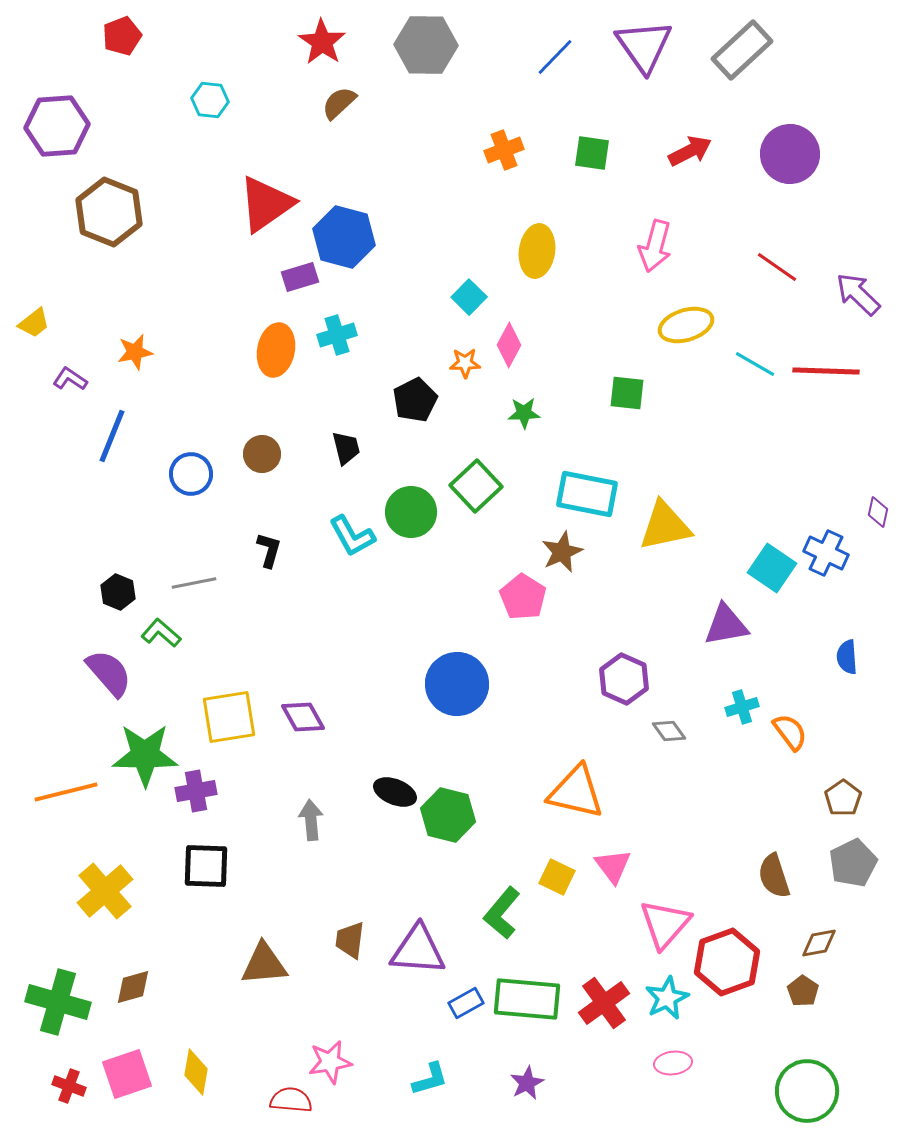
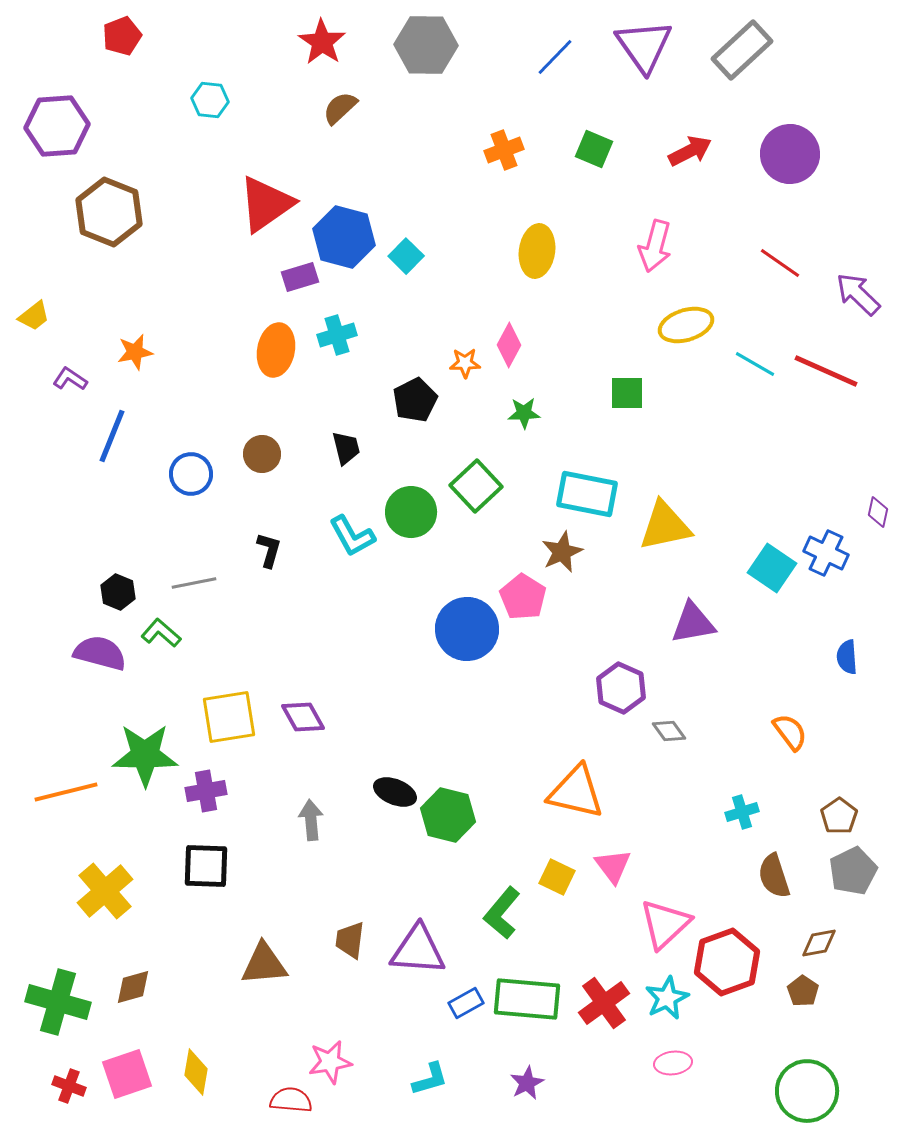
brown semicircle at (339, 103): moved 1 px right, 5 px down
green square at (592, 153): moved 2 px right, 4 px up; rotated 15 degrees clockwise
red line at (777, 267): moved 3 px right, 4 px up
cyan square at (469, 297): moved 63 px left, 41 px up
yellow trapezoid at (34, 323): moved 7 px up
red line at (826, 371): rotated 22 degrees clockwise
green square at (627, 393): rotated 6 degrees counterclockwise
purple triangle at (726, 625): moved 33 px left, 2 px up
purple semicircle at (109, 673): moved 9 px left, 20 px up; rotated 34 degrees counterclockwise
purple hexagon at (624, 679): moved 3 px left, 9 px down
blue circle at (457, 684): moved 10 px right, 55 px up
cyan cross at (742, 707): moved 105 px down
purple cross at (196, 791): moved 10 px right
brown pentagon at (843, 798): moved 4 px left, 18 px down
gray pentagon at (853, 863): moved 8 px down
pink triangle at (665, 924): rotated 6 degrees clockwise
